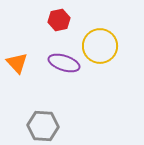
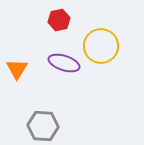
yellow circle: moved 1 px right
orange triangle: moved 6 px down; rotated 15 degrees clockwise
